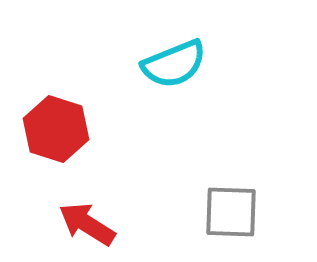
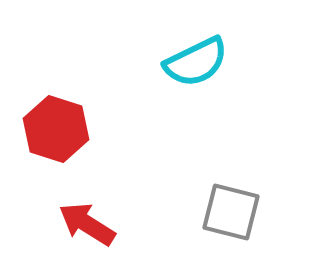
cyan semicircle: moved 22 px right, 2 px up; rotated 4 degrees counterclockwise
gray square: rotated 12 degrees clockwise
